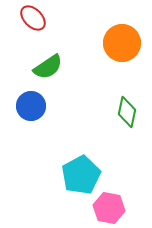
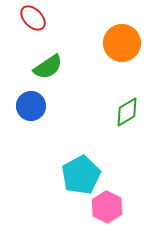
green diamond: rotated 48 degrees clockwise
pink hexagon: moved 2 px left, 1 px up; rotated 16 degrees clockwise
